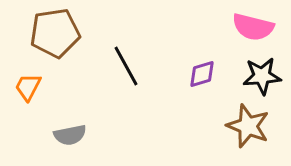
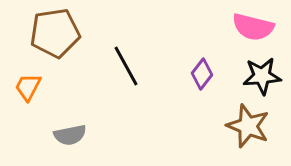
purple diamond: rotated 36 degrees counterclockwise
